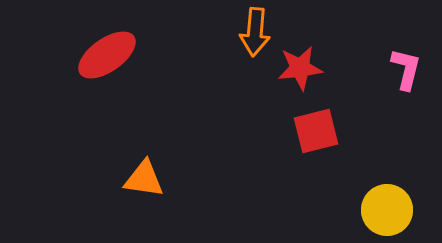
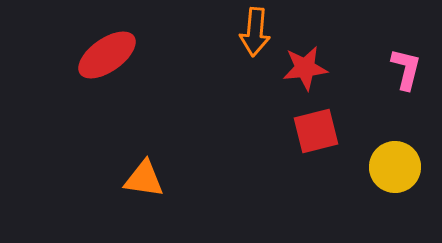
red star: moved 5 px right
yellow circle: moved 8 px right, 43 px up
